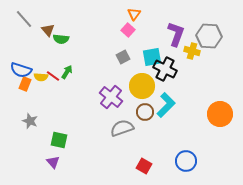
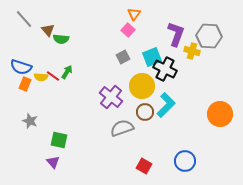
cyan square: rotated 12 degrees counterclockwise
blue semicircle: moved 3 px up
blue circle: moved 1 px left
